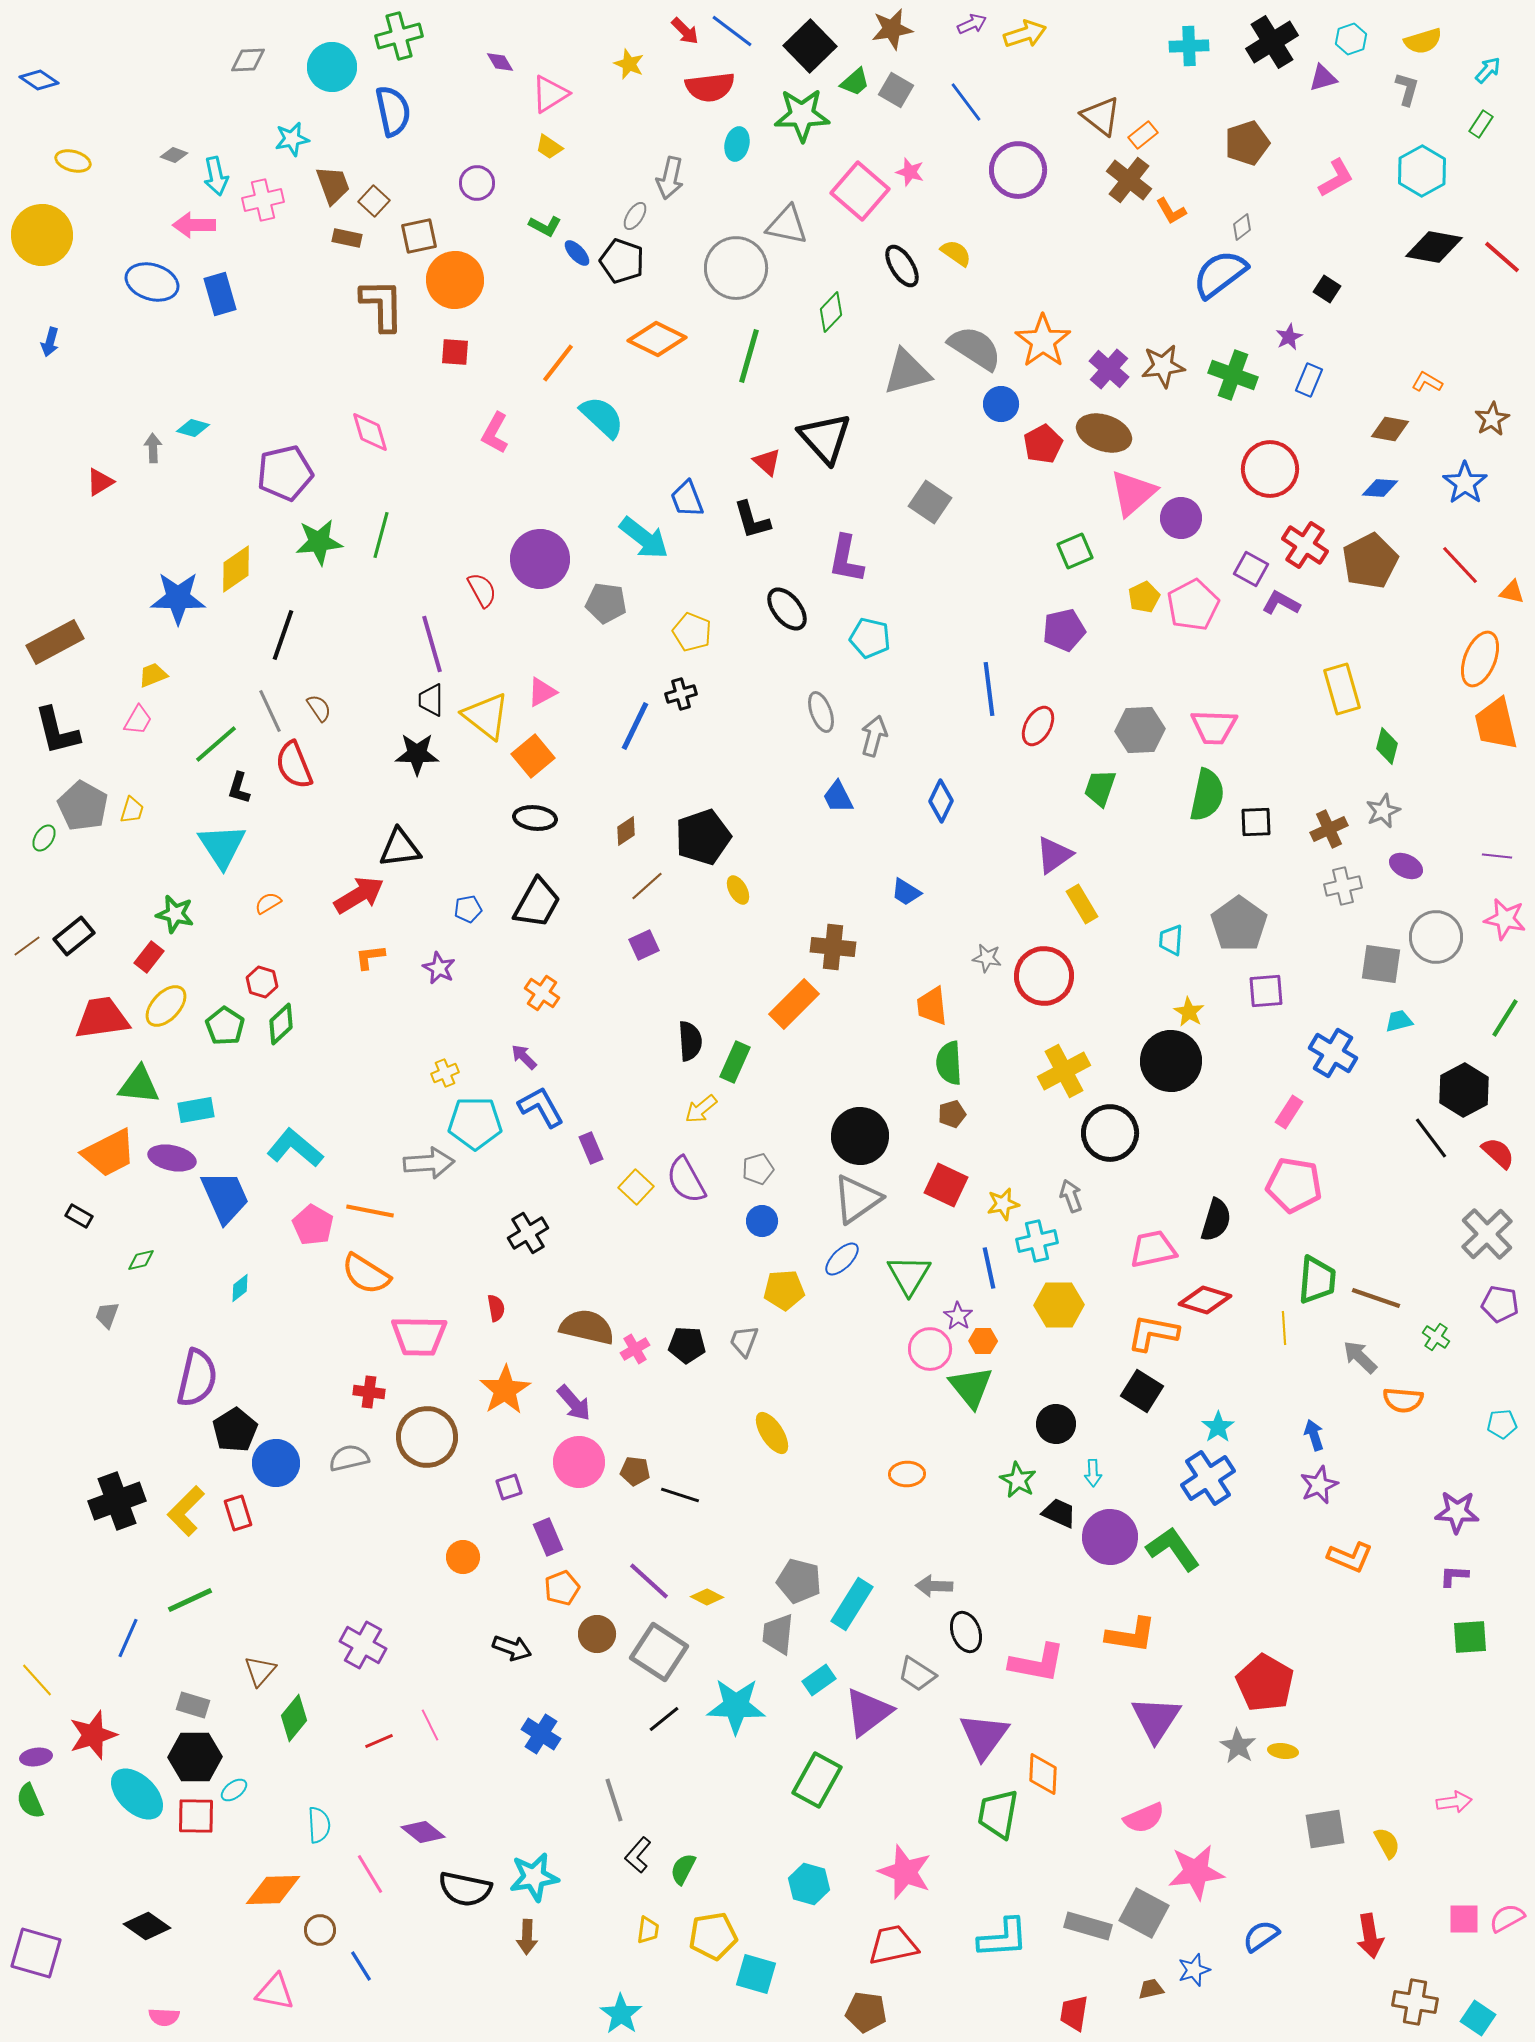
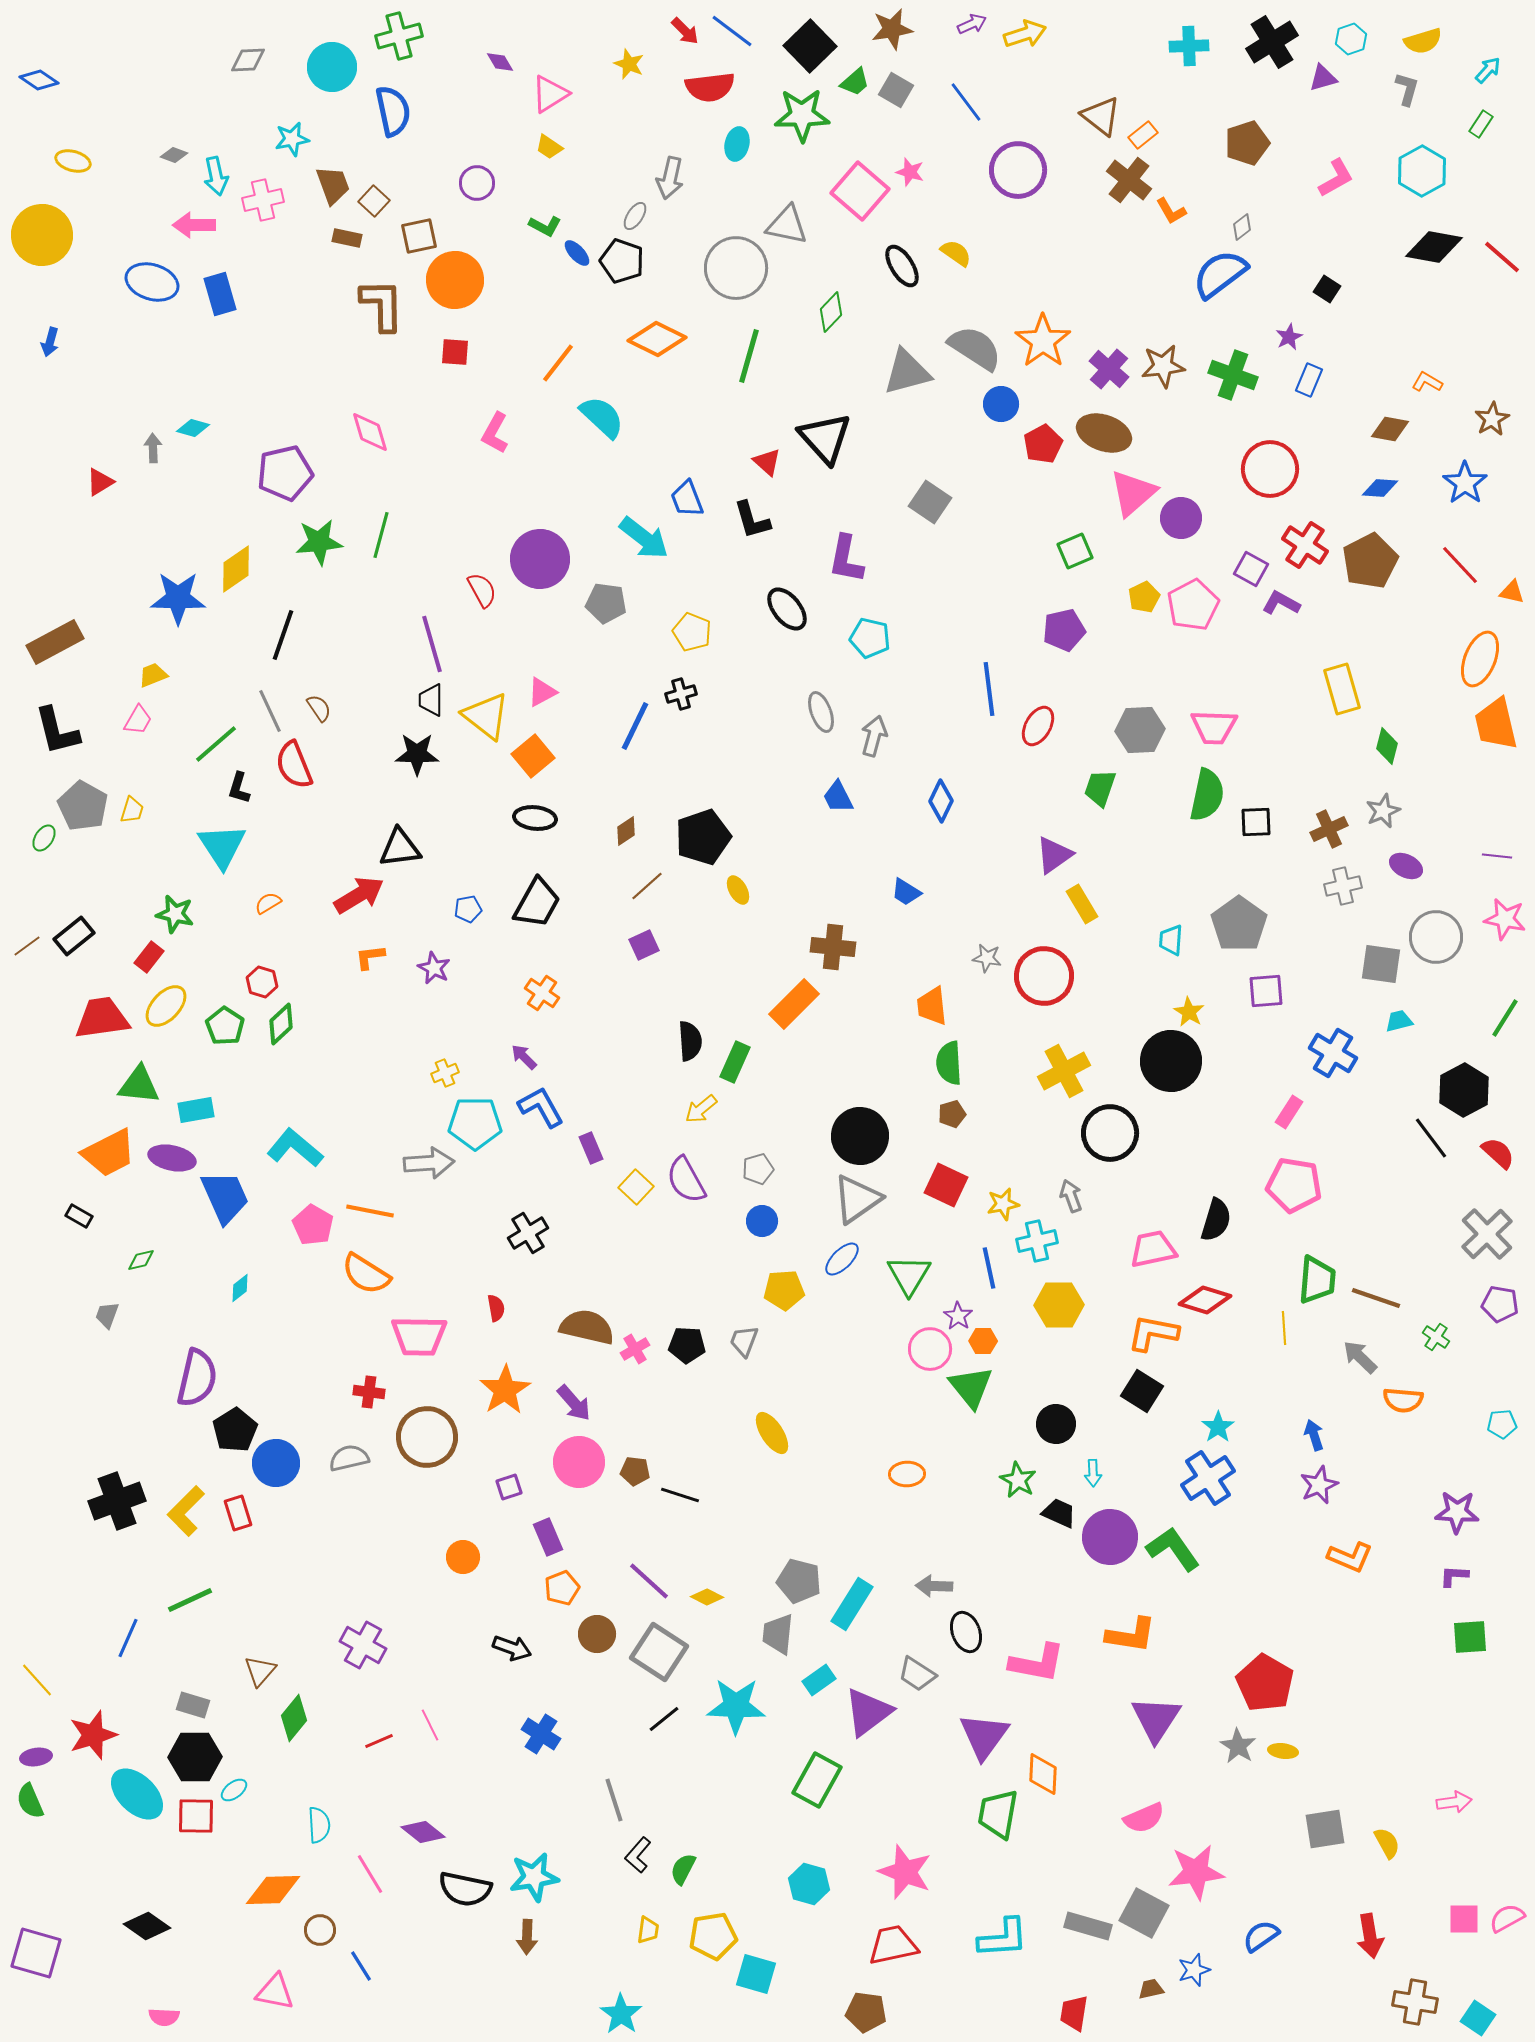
purple star at (439, 968): moved 5 px left
